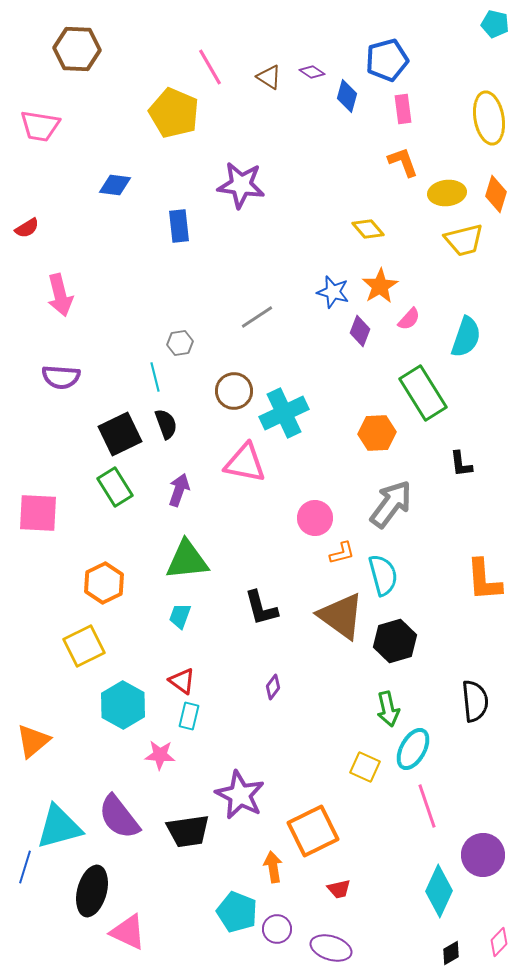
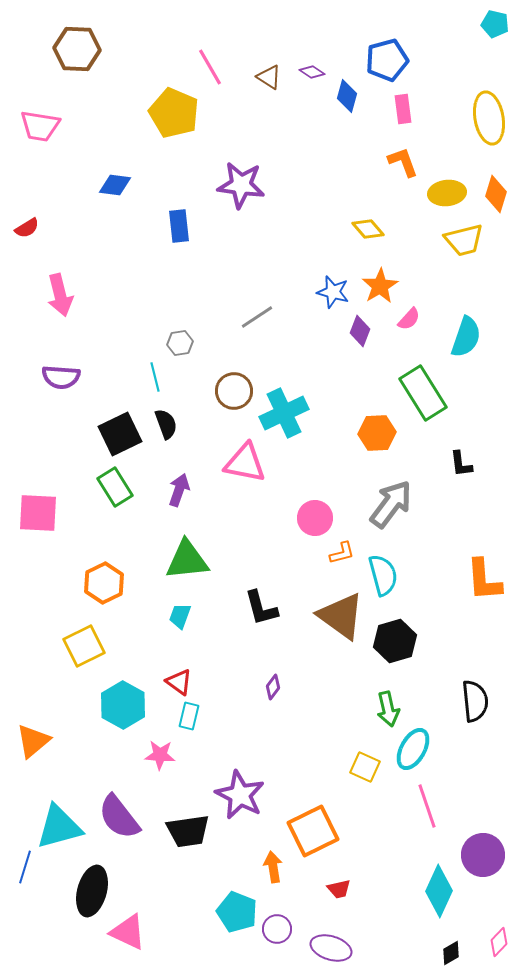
red triangle at (182, 681): moved 3 px left, 1 px down
